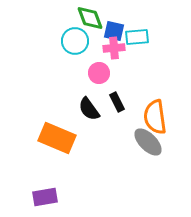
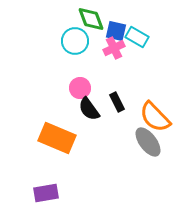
green diamond: moved 1 px right, 1 px down
blue square: moved 2 px right
cyan rectangle: rotated 35 degrees clockwise
pink cross: rotated 20 degrees counterclockwise
pink circle: moved 19 px left, 15 px down
orange semicircle: rotated 36 degrees counterclockwise
gray ellipse: rotated 8 degrees clockwise
purple rectangle: moved 1 px right, 4 px up
